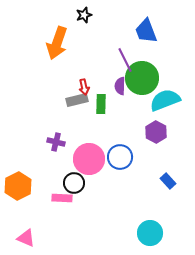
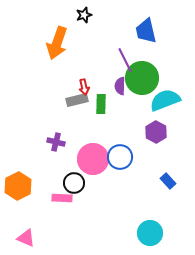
blue trapezoid: rotated 8 degrees clockwise
pink circle: moved 4 px right
